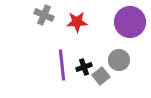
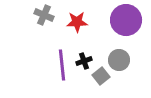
purple circle: moved 4 px left, 2 px up
black cross: moved 6 px up
